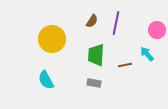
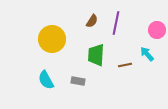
gray rectangle: moved 16 px left, 2 px up
